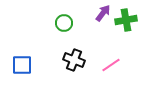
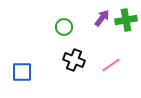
purple arrow: moved 1 px left, 5 px down
green circle: moved 4 px down
blue square: moved 7 px down
